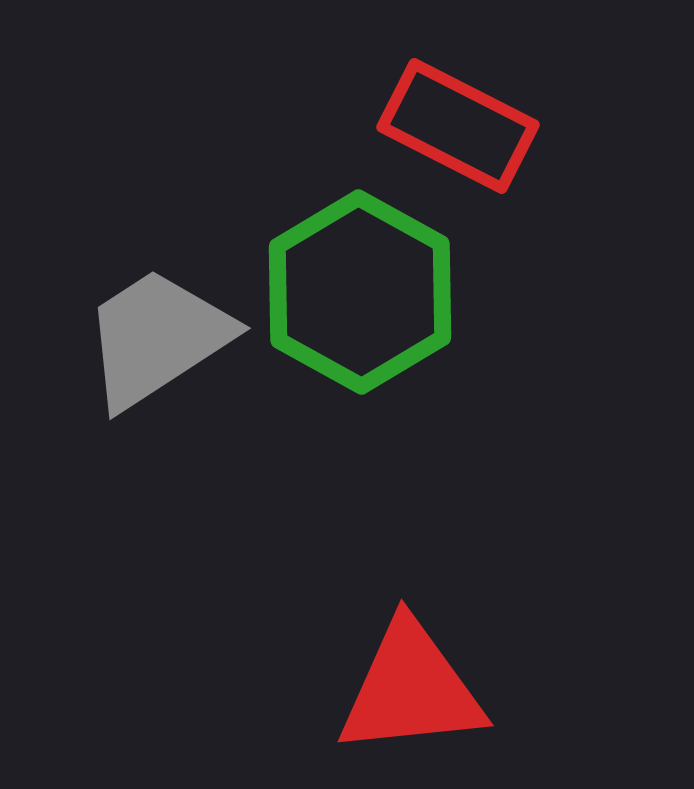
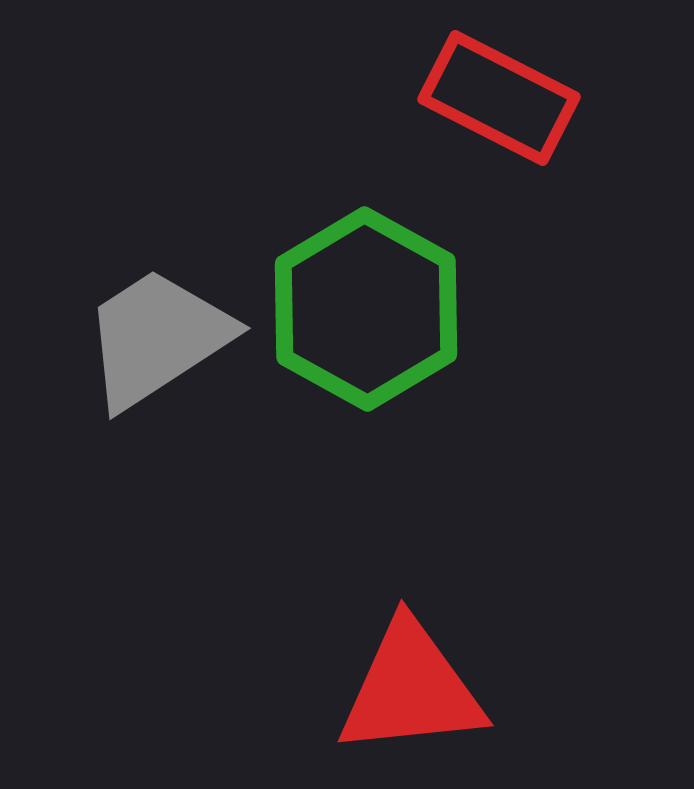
red rectangle: moved 41 px right, 28 px up
green hexagon: moved 6 px right, 17 px down
